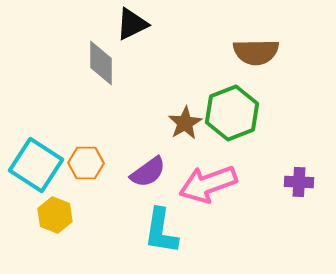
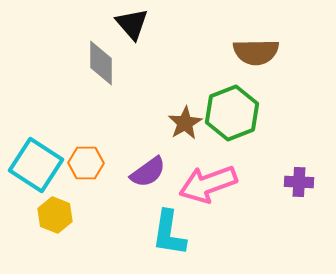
black triangle: rotated 45 degrees counterclockwise
cyan L-shape: moved 8 px right, 2 px down
